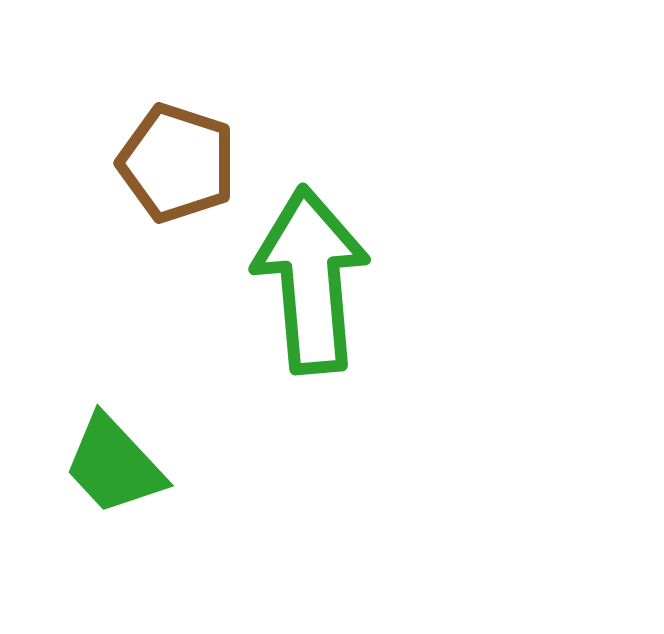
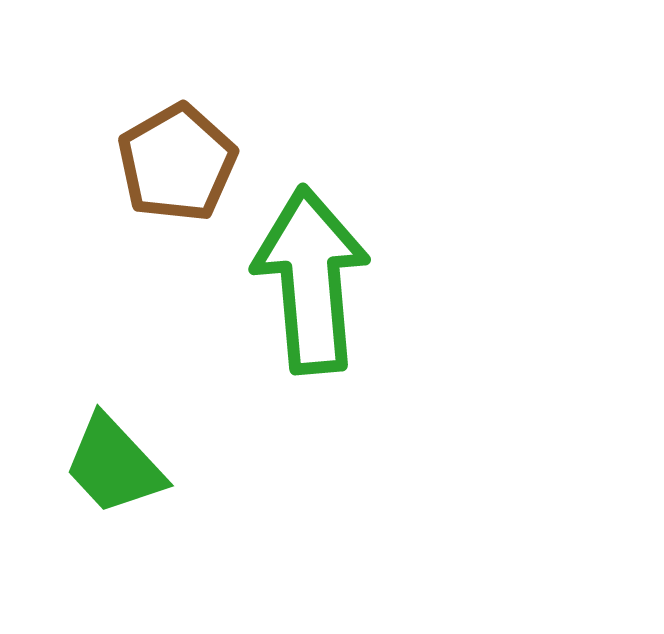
brown pentagon: rotated 24 degrees clockwise
